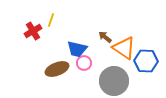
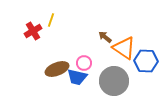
blue trapezoid: moved 28 px down
